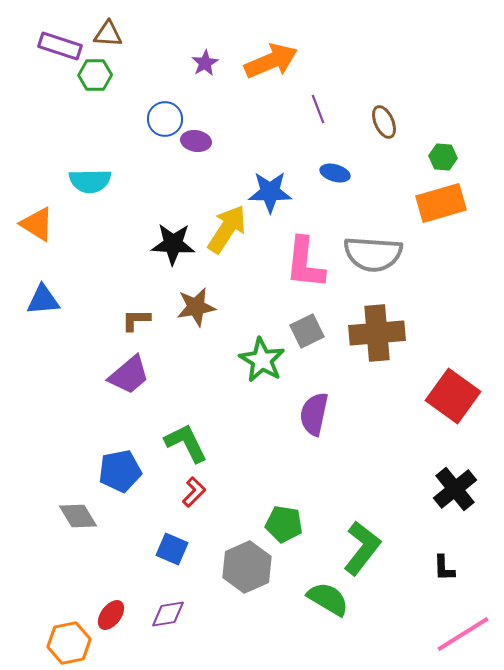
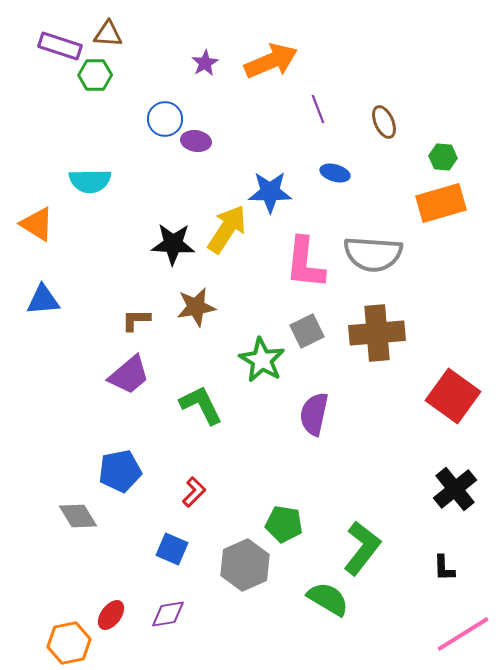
green L-shape at (186, 443): moved 15 px right, 38 px up
gray hexagon at (247, 567): moved 2 px left, 2 px up
